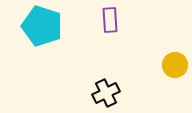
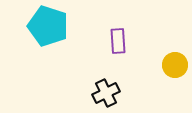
purple rectangle: moved 8 px right, 21 px down
cyan pentagon: moved 6 px right
